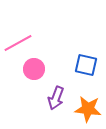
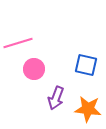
pink line: rotated 12 degrees clockwise
